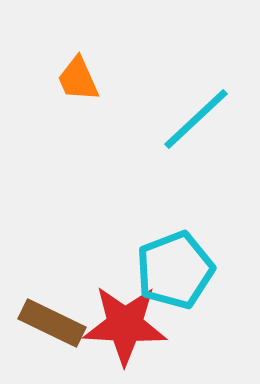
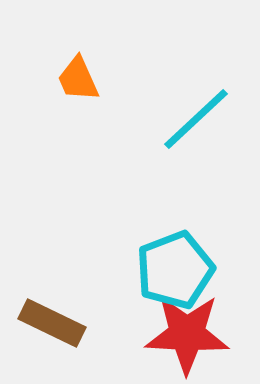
red star: moved 62 px right, 9 px down
